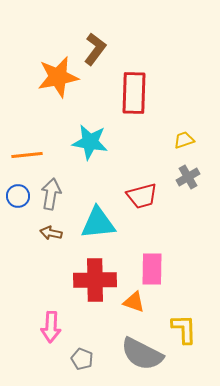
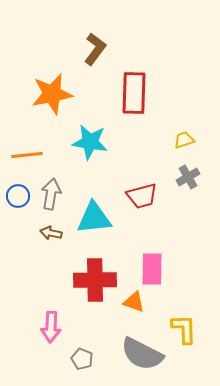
orange star: moved 6 px left, 17 px down
cyan triangle: moved 4 px left, 5 px up
